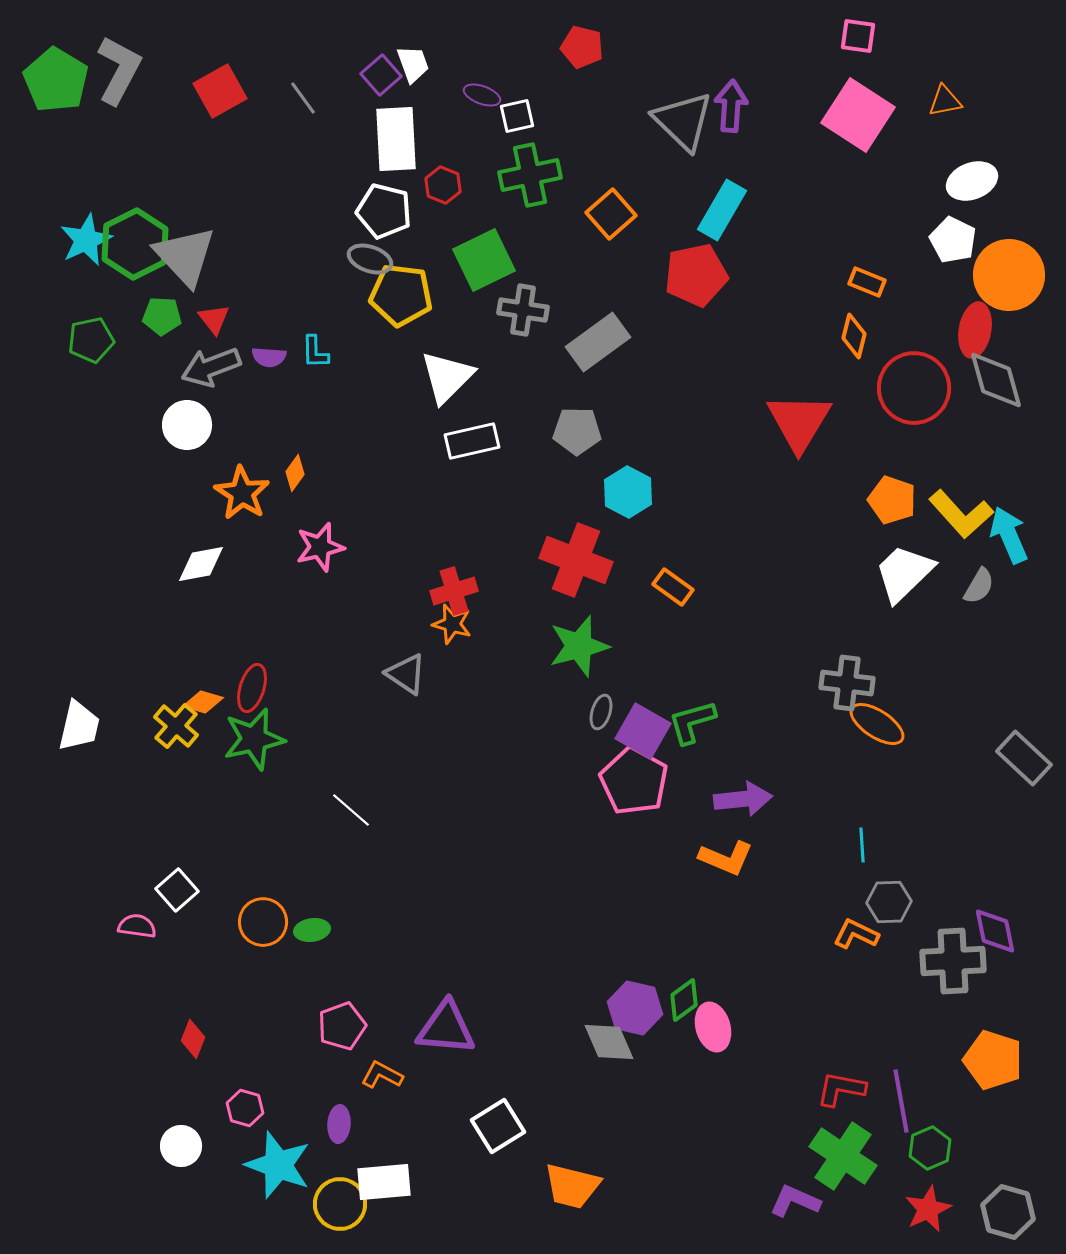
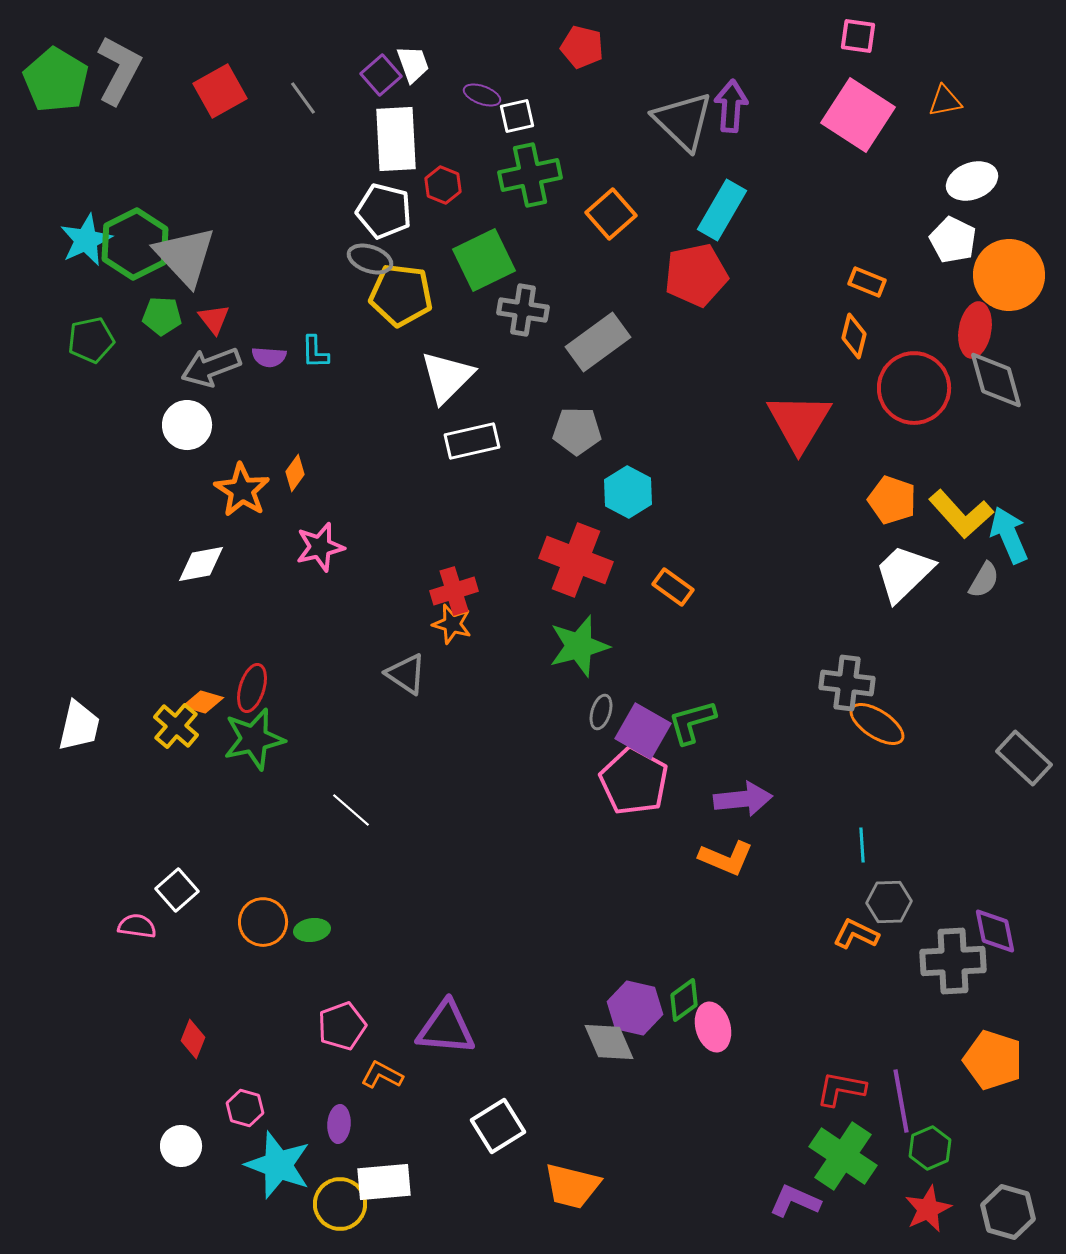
orange star at (242, 493): moved 3 px up
gray semicircle at (979, 586): moved 5 px right, 6 px up
